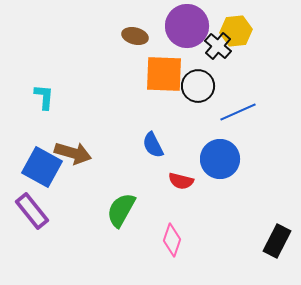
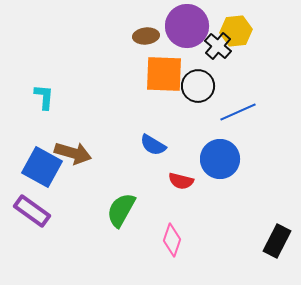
brown ellipse: moved 11 px right; rotated 20 degrees counterclockwise
blue semicircle: rotated 32 degrees counterclockwise
purple rectangle: rotated 15 degrees counterclockwise
